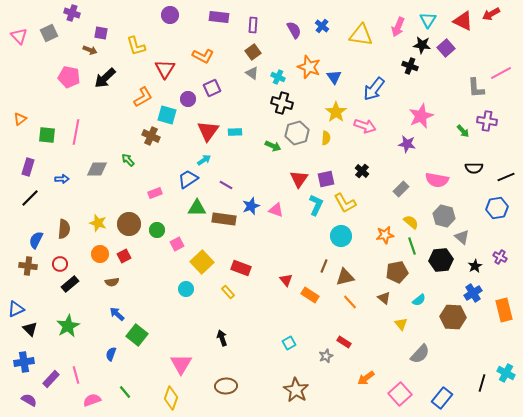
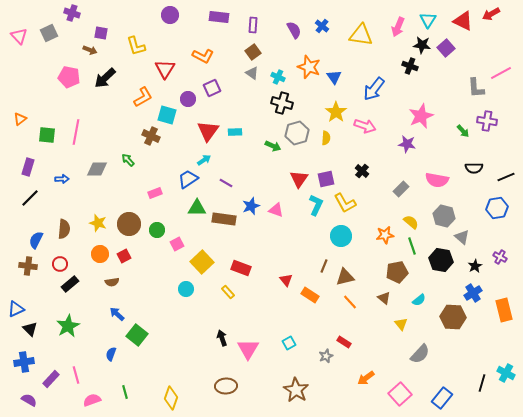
purple line at (226, 185): moved 2 px up
black hexagon at (441, 260): rotated 15 degrees clockwise
pink triangle at (181, 364): moved 67 px right, 15 px up
green line at (125, 392): rotated 24 degrees clockwise
